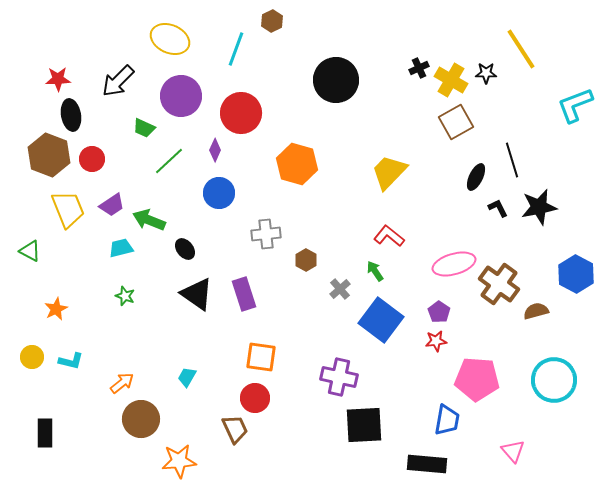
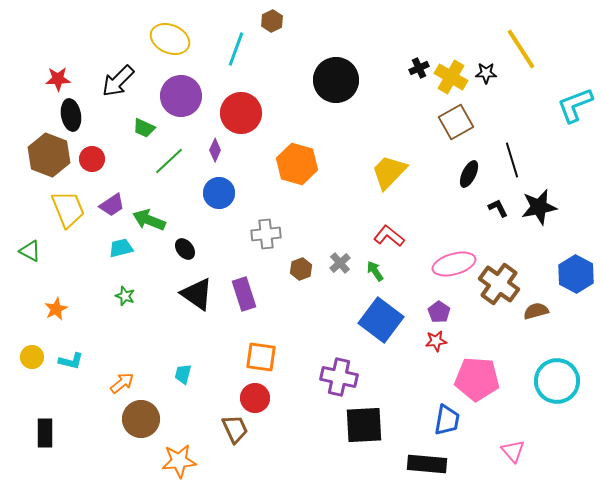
yellow cross at (451, 80): moved 3 px up
black ellipse at (476, 177): moved 7 px left, 3 px up
brown hexagon at (306, 260): moved 5 px left, 9 px down; rotated 10 degrees clockwise
gray cross at (340, 289): moved 26 px up
cyan trapezoid at (187, 377): moved 4 px left, 3 px up; rotated 15 degrees counterclockwise
cyan circle at (554, 380): moved 3 px right, 1 px down
